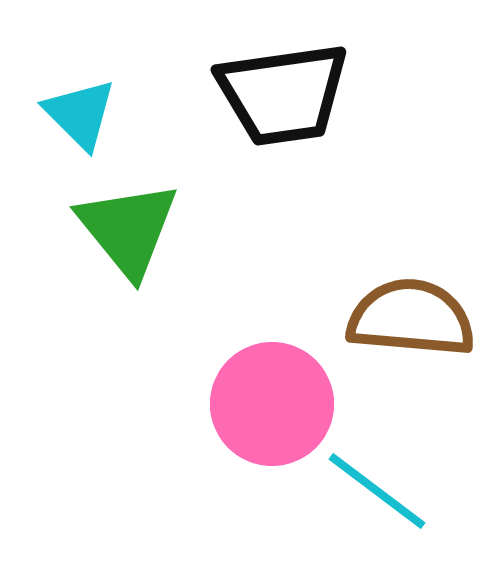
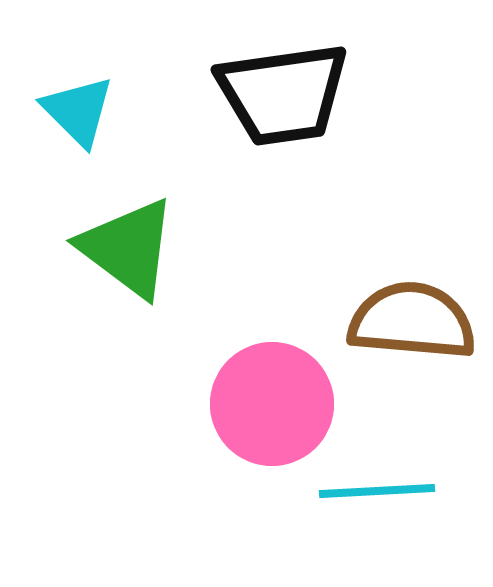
cyan triangle: moved 2 px left, 3 px up
green triangle: moved 19 px down; rotated 14 degrees counterclockwise
brown semicircle: moved 1 px right, 3 px down
cyan line: rotated 40 degrees counterclockwise
